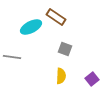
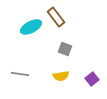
brown rectangle: rotated 18 degrees clockwise
gray line: moved 8 px right, 17 px down
yellow semicircle: rotated 77 degrees clockwise
